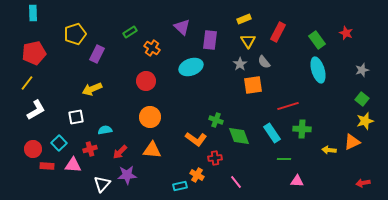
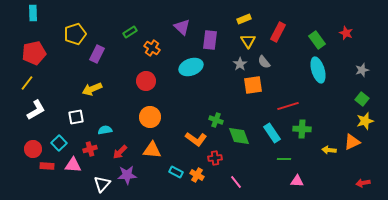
cyan rectangle at (180, 186): moved 4 px left, 14 px up; rotated 40 degrees clockwise
